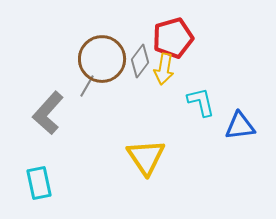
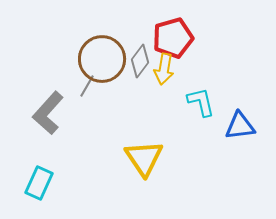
yellow triangle: moved 2 px left, 1 px down
cyan rectangle: rotated 36 degrees clockwise
